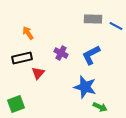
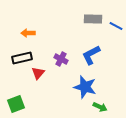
orange arrow: rotated 56 degrees counterclockwise
purple cross: moved 6 px down
